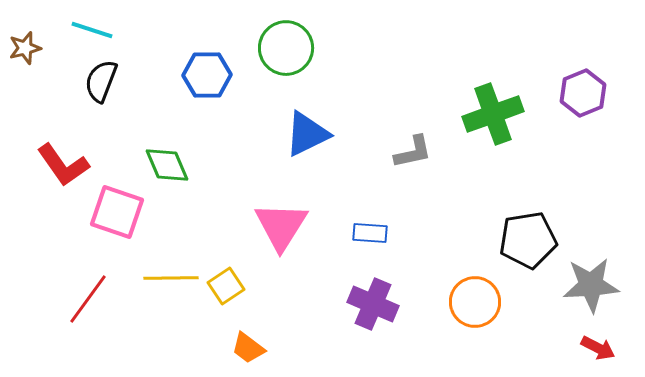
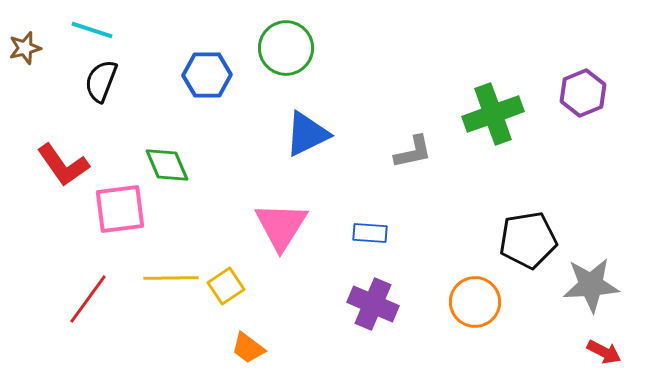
pink square: moved 3 px right, 3 px up; rotated 26 degrees counterclockwise
red arrow: moved 6 px right, 4 px down
